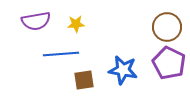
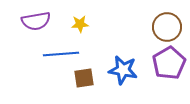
yellow star: moved 4 px right
purple pentagon: rotated 16 degrees clockwise
brown square: moved 2 px up
